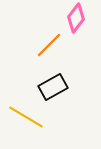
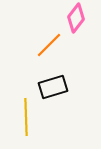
black rectangle: rotated 12 degrees clockwise
yellow line: rotated 57 degrees clockwise
